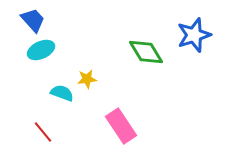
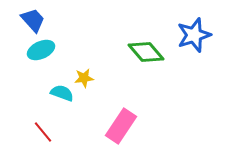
green diamond: rotated 9 degrees counterclockwise
yellow star: moved 3 px left, 1 px up
pink rectangle: rotated 68 degrees clockwise
